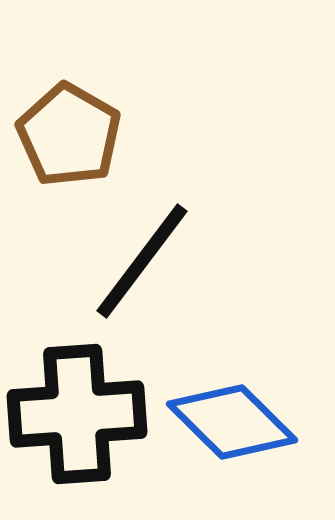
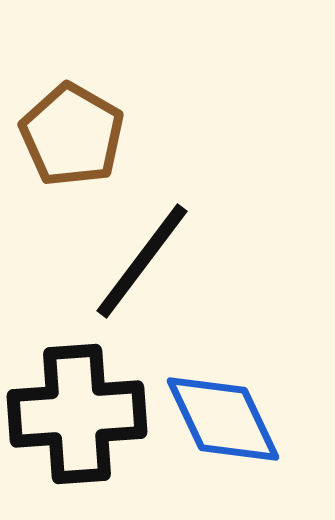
brown pentagon: moved 3 px right
blue diamond: moved 9 px left, 3 px up; rotated 20 degrees clockwise
